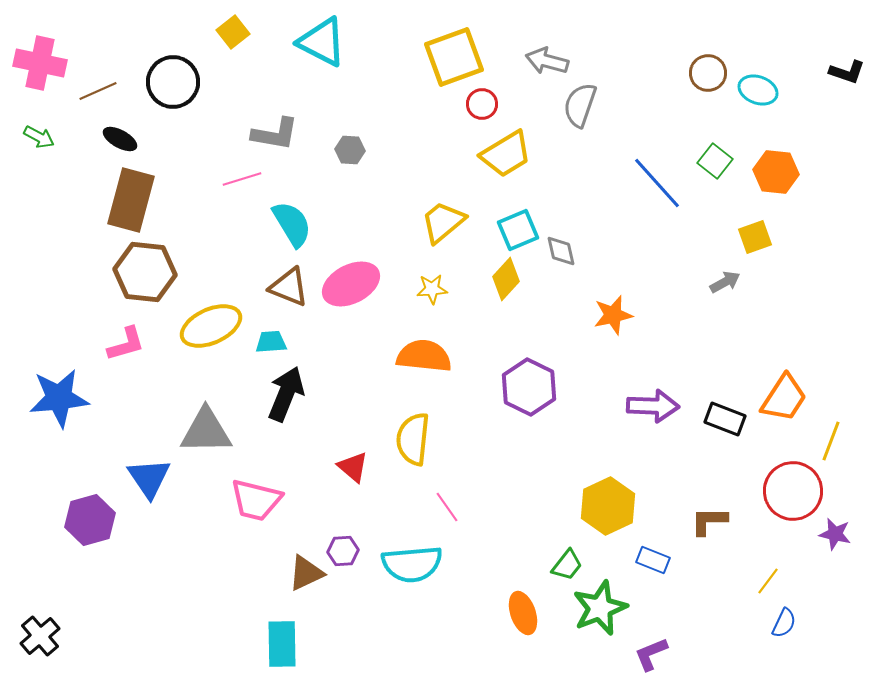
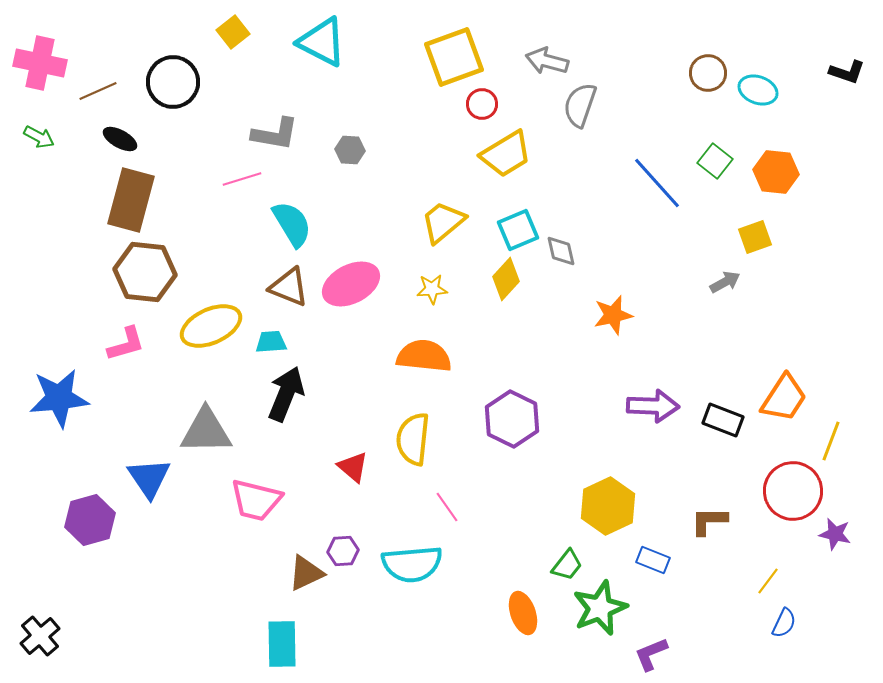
purple hexagon at (529, 387): moved 17 px left, 32 px down
black rectangle at (725, 419): moved 2 px left, 1 px down
